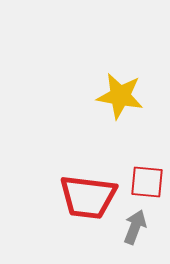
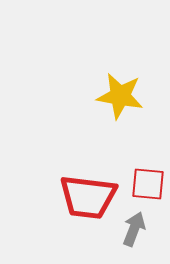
red square: moved 1 px right, 2 px down
gray arrow: moved 1 px left, 2 px down
